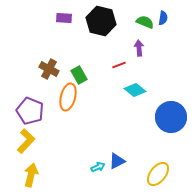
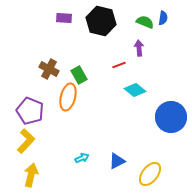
cyan arrow: moved 16 px left, 9 px up
yellow ellipse: moved 8 px left
